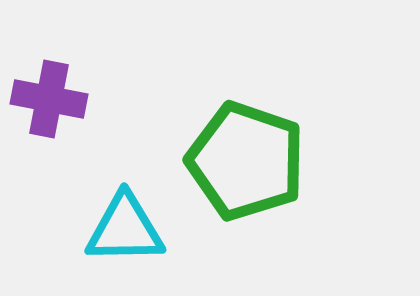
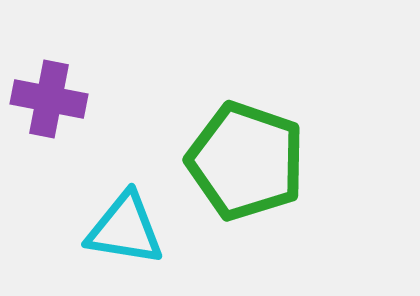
cyan triangle: rotated 10 degrees clockwise
